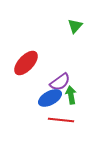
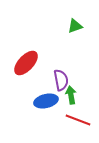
green triangle: rotated 28 degrees clockwise
purple semicircle: moved 1 px right, 2 px up; rotated 65 degrees counterclockwise
blue ellipse: moved 4 px left, 3 px down; rotated 15 degrees clockwise
red line: moved 17 px right; rotated 15 degrees clockwise
